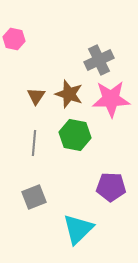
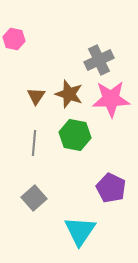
purple pentagon: moved 1 px down; rotated 24 degrees clockwise
gray square: moved 1 px down; rotated 20 degrees counterclockwise
cyan triangle: moved 2 px right, 2 px down; rotated 12 degrees counterclockwise
